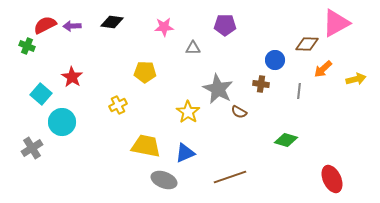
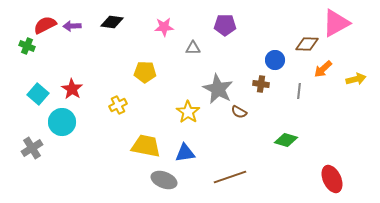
red star: moved 12 px down
cyan square: moved 3 px left
blue triangle: rotated 15 degrees clockwise
